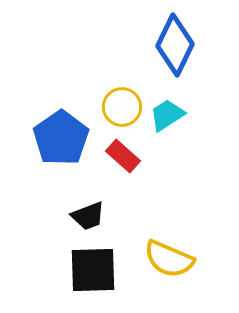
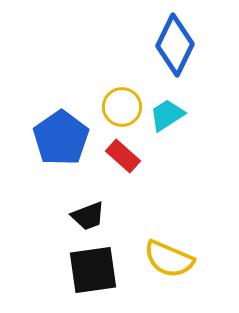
black square: rotated 6 degrees counterclockwise
